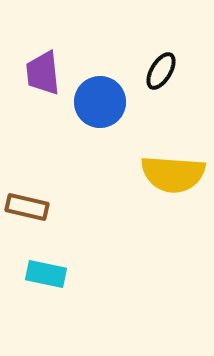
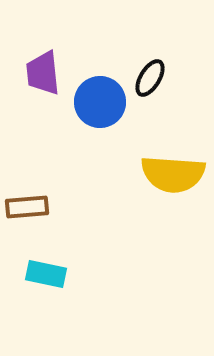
black ellipse: moved 11 px left, 7 px down
brown rectangle: rotated 18 degrees counterclockwise
